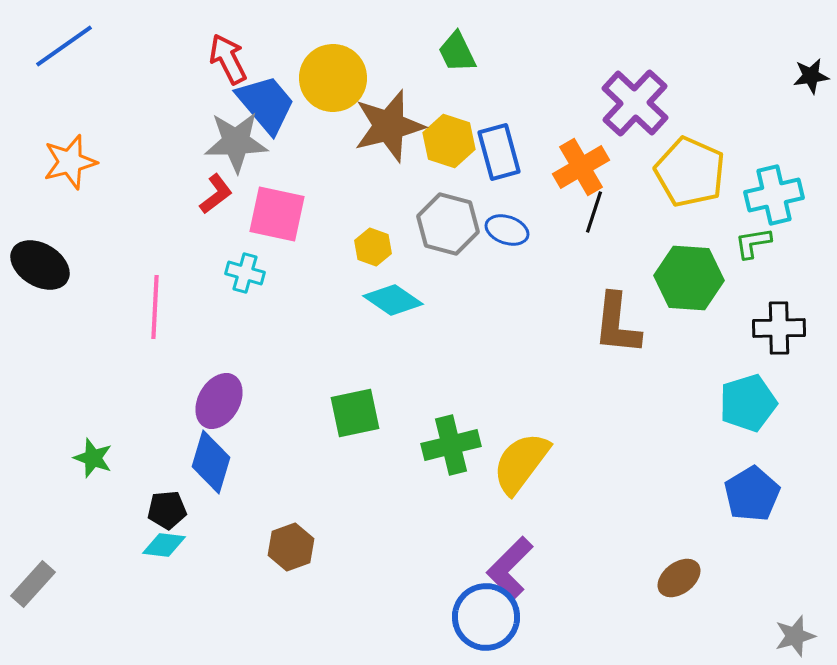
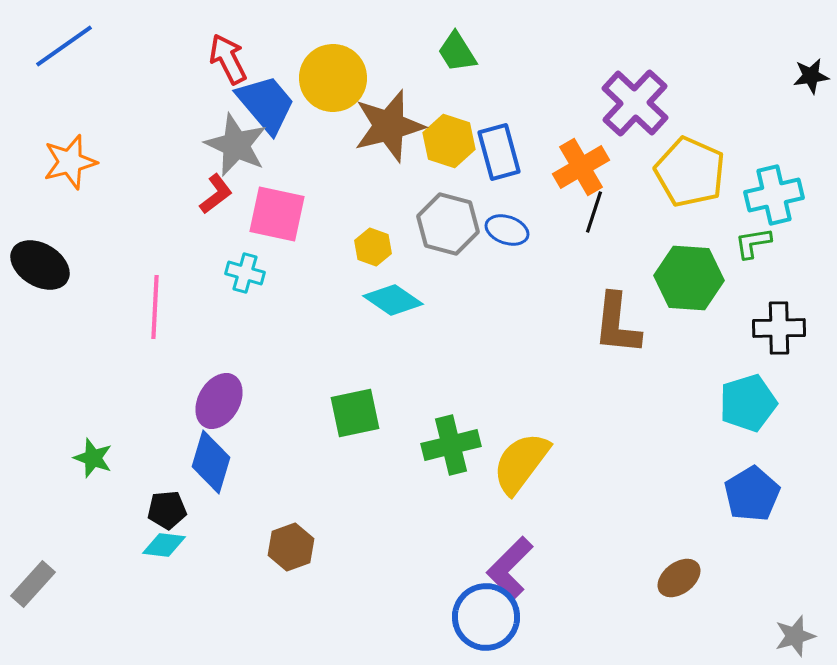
green trapezoid at (457, 52): rotated 6 degrees counterclockwise
gray star at (236, 142): moved 3 px down; rotated 26 degrees clockwise
